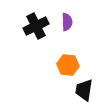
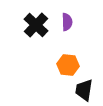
black cross: moved 1 px up; rotated 20 degrees counterclockwise
